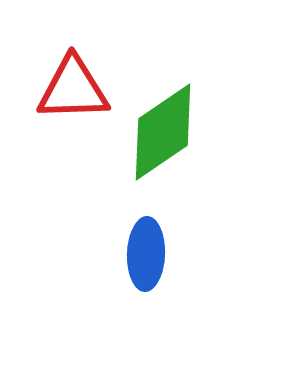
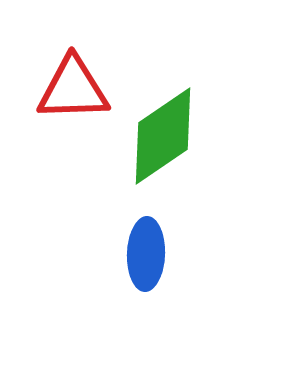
green diamond: moved 4 px down
